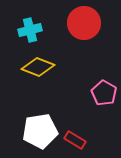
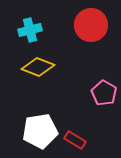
red circle: moved 7 px right, 2 px down
